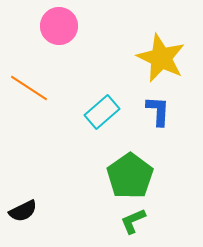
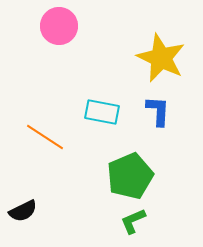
orange line: moved 16 px right, 49 px down
cyan rectangle: rotated 52 degrees clockwise
green pentagon: rotated 12 degrees clockwise
